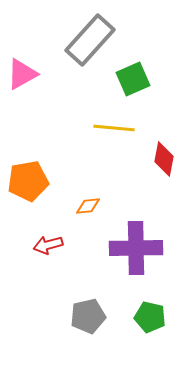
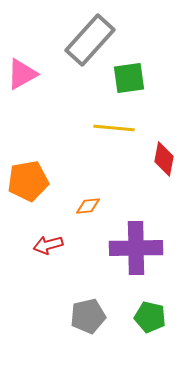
green square: moved 4 px left, 1 px up; rotated 16 degrees clockwise
